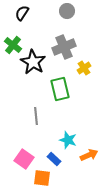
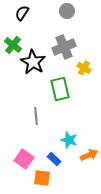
yellow cross: rotated 24 degrees counterclockwise
cyan star: moved 1 px right
